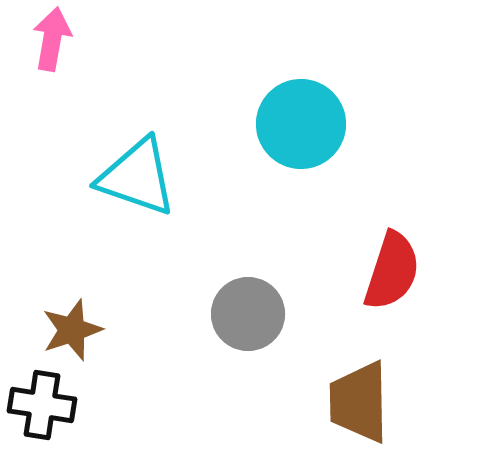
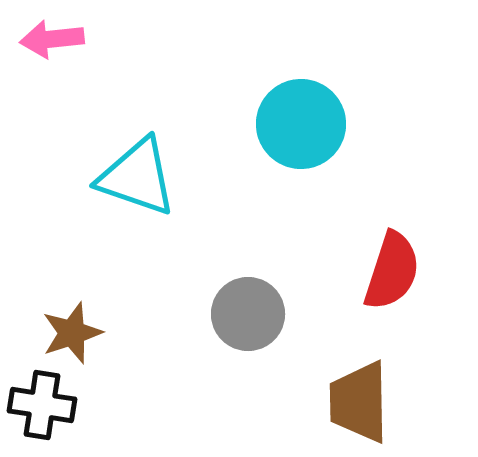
pink arrow: rotated 106 degrees counterclockwise
brown star: moved 3 px down
